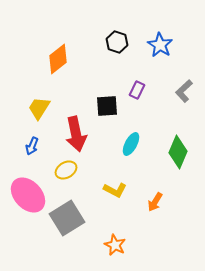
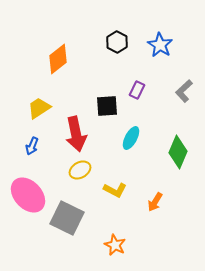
black hexagon: rotated 10 degrees clockwise
yellow trapezoid: rotated 25 degrees clockwise
cyan ellipse: moved 6 px up
yellow ellipse: moved 14 px right
gray square: rotated 32 degrees counterclockwise
